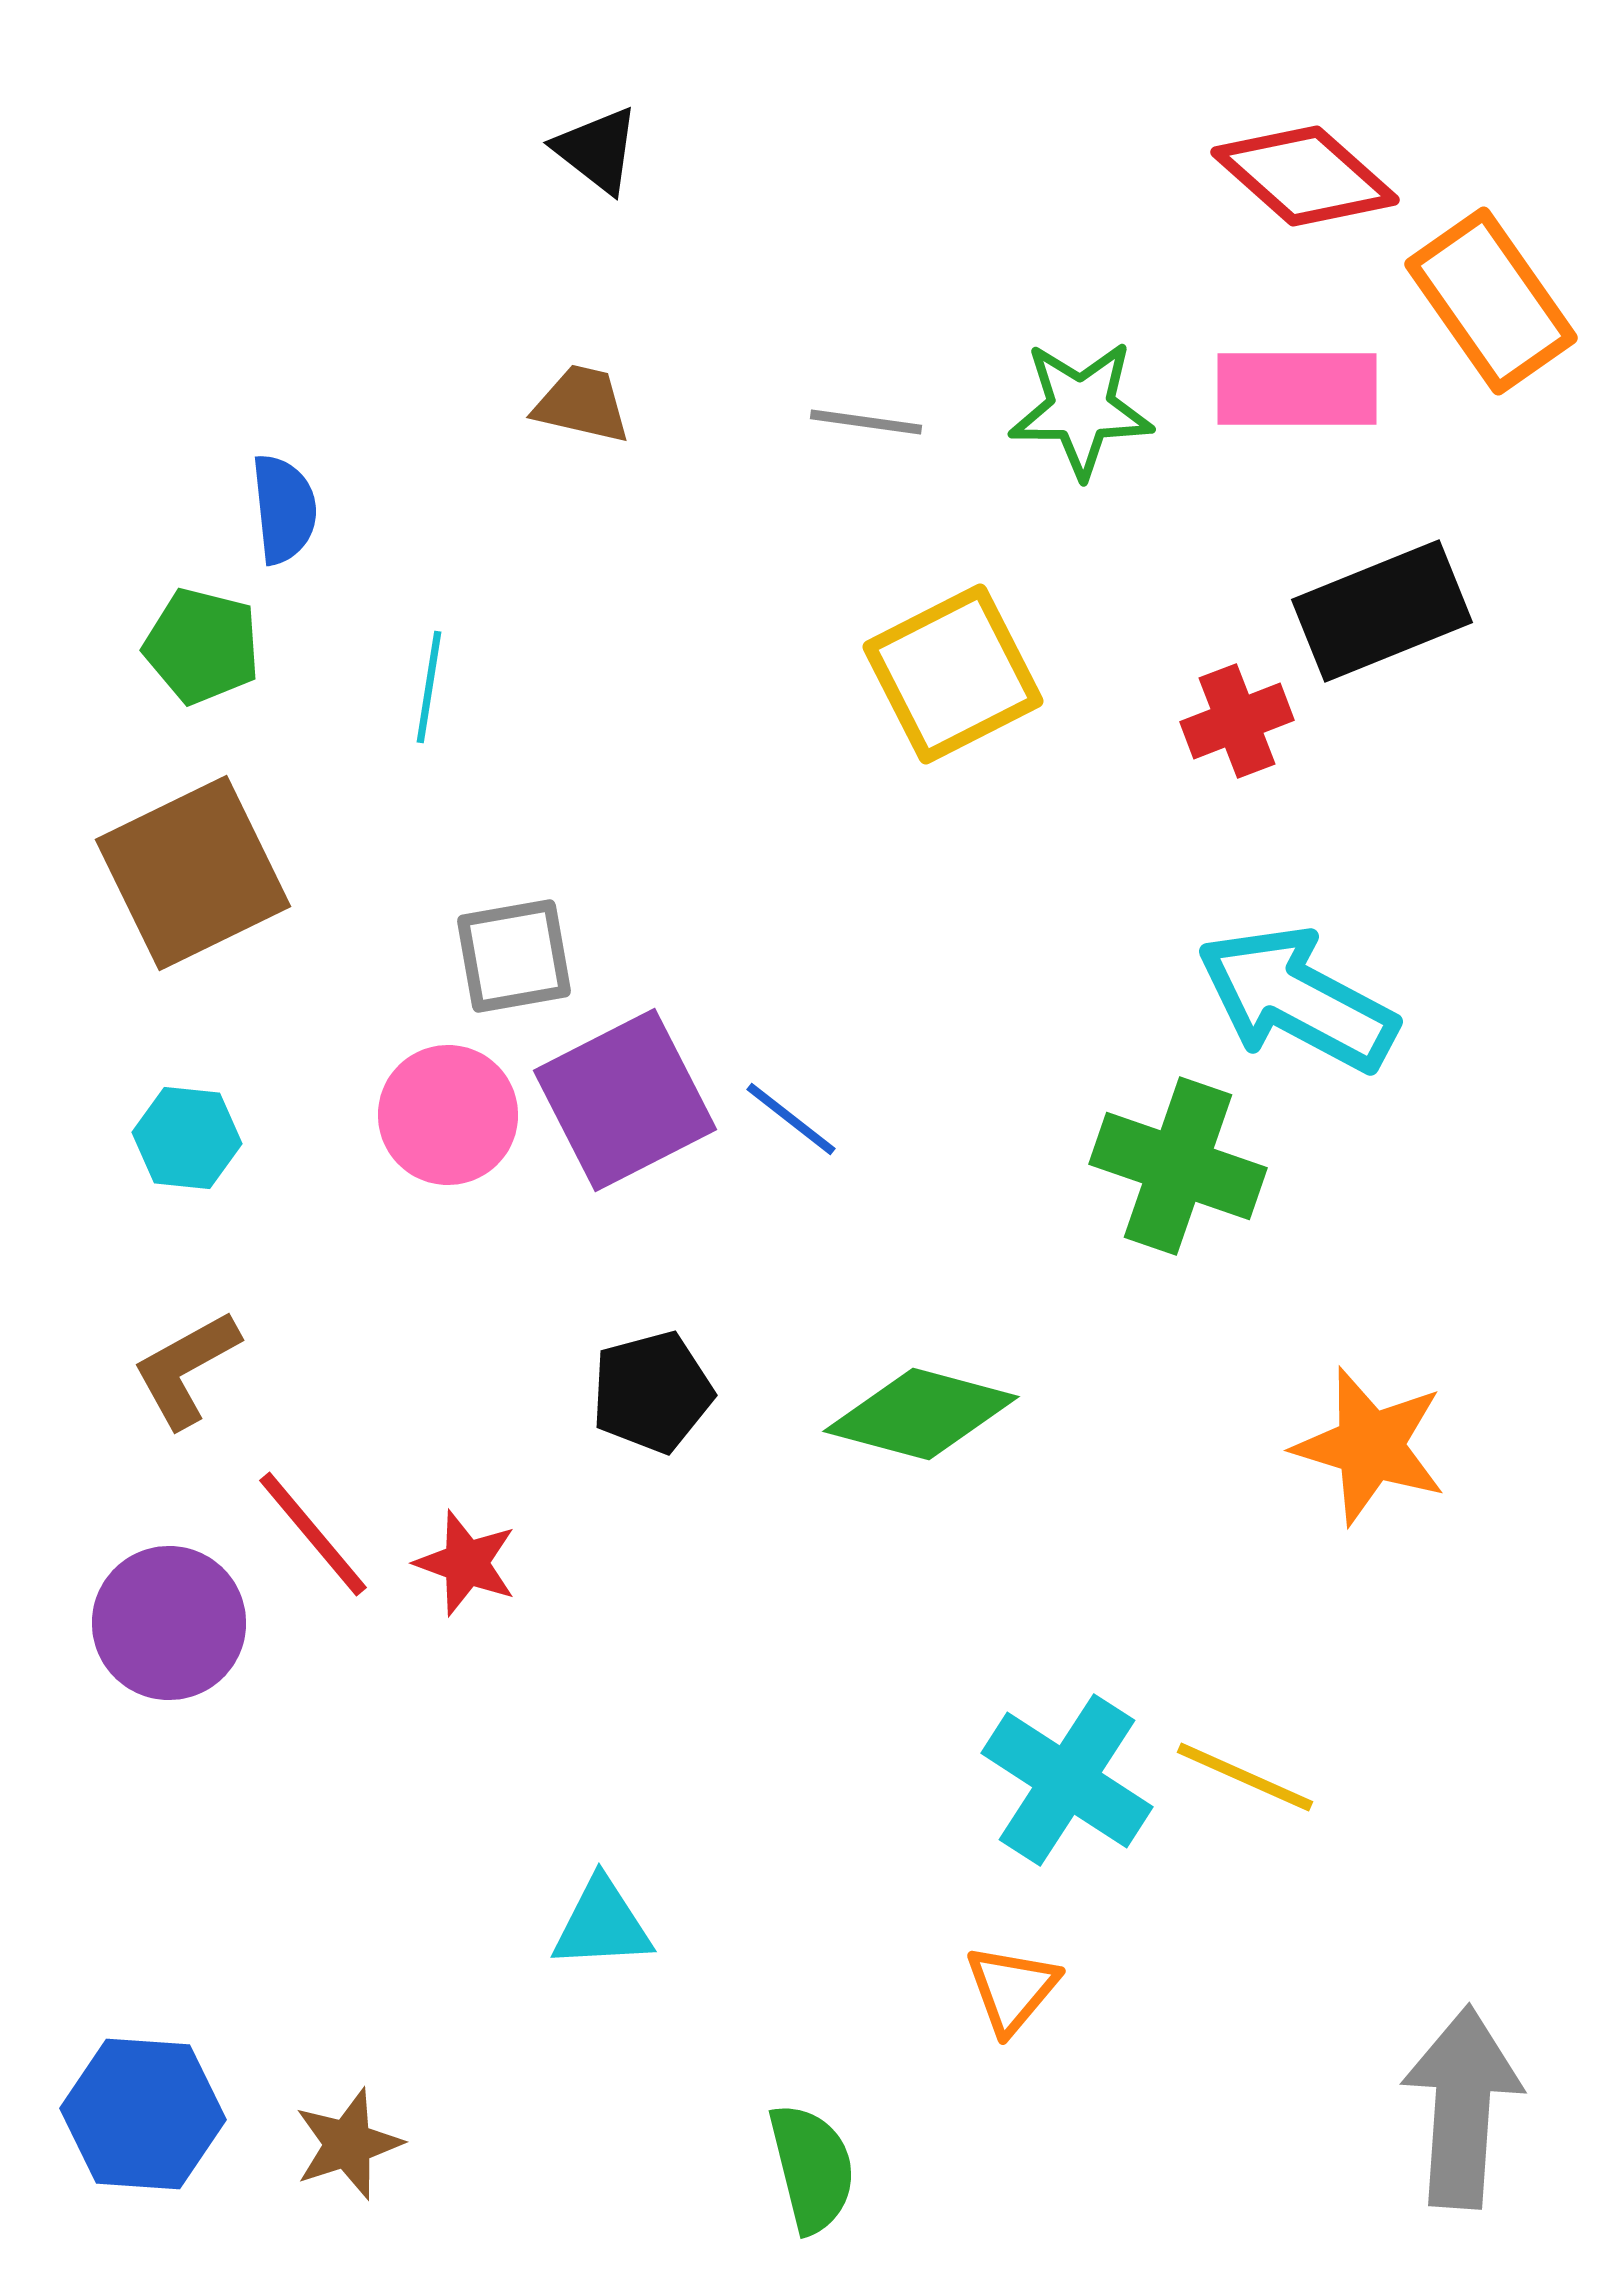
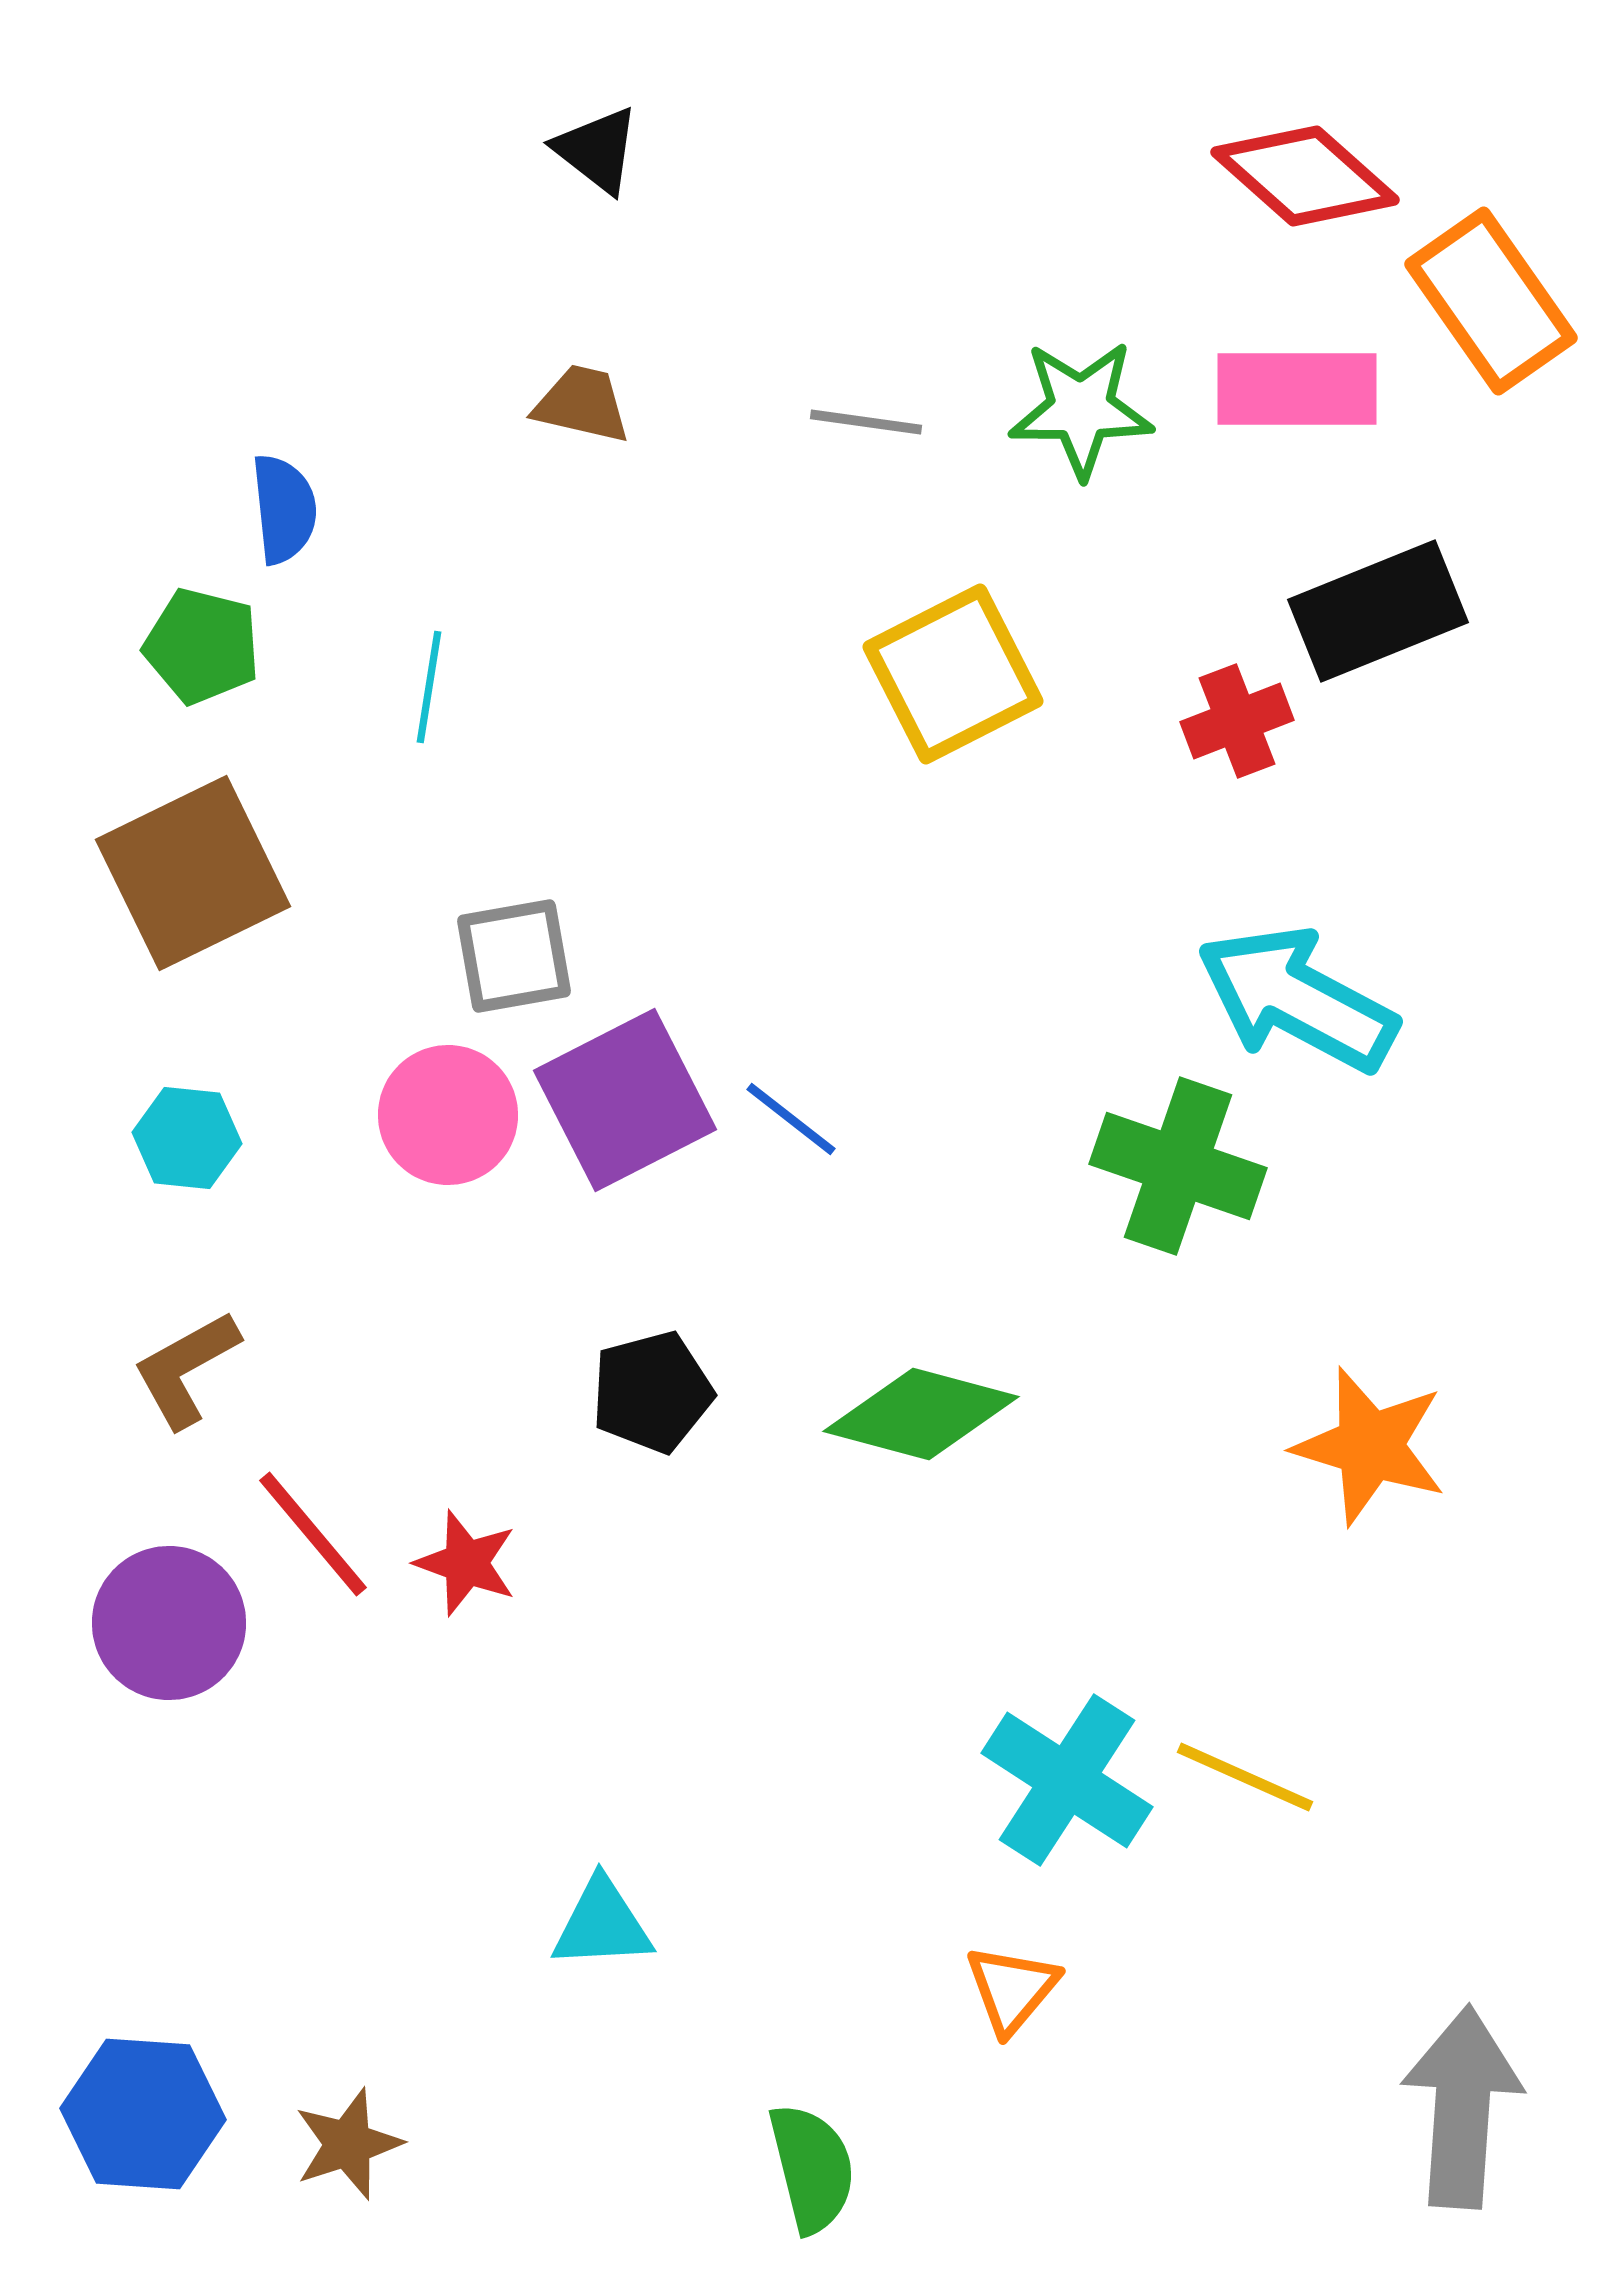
black rectangle: moved 4 px left
